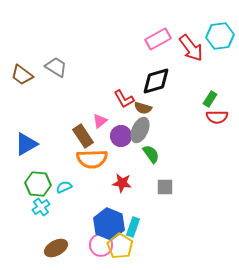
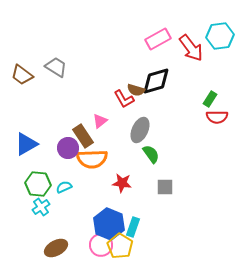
brown semicircle: moved 7 px left, 18 px up
purple circle: moved 53 px left, 12 px down
